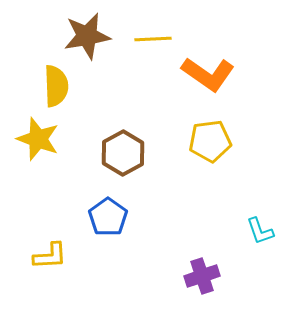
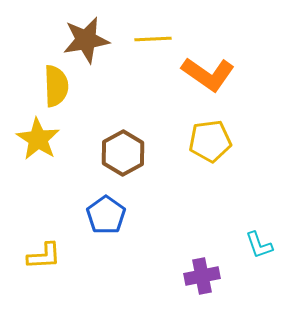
brown star: moved 1 px left, 4 px down
yellow star: rotated 12 degrees clockwise
blue pentagon: moved 2 px left, 2 px up
cyan L-shape: moved 1 px left, 14 px down
yellow L-shape: moved 6 px left
purple cross: rotated 8 degrees clockwise
